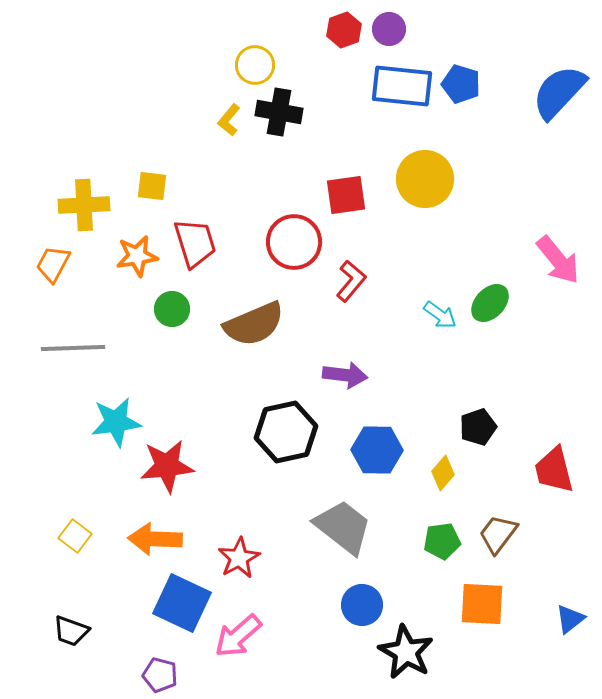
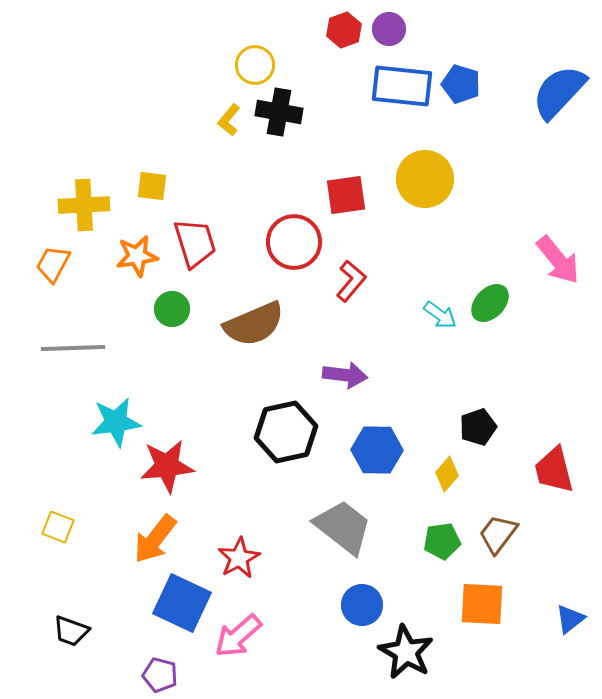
yellow diamond at (443, 473): moved 4 px right, 1 px down
yellow square at (75, 536): moved 17 px left, 9 px up; rotated 16 degrees counterclockwise
orange arrow at (155, 539): rotated 54 degrees counterclockwise
